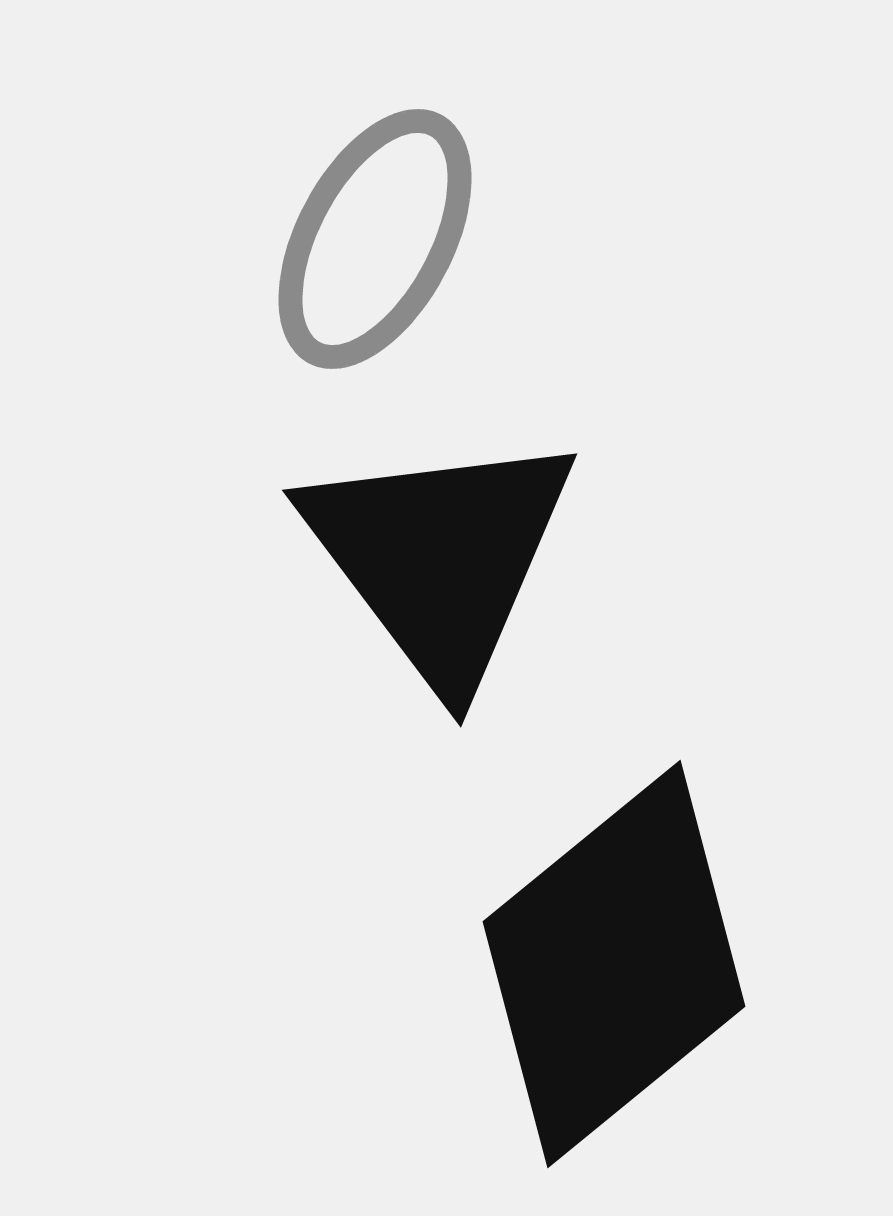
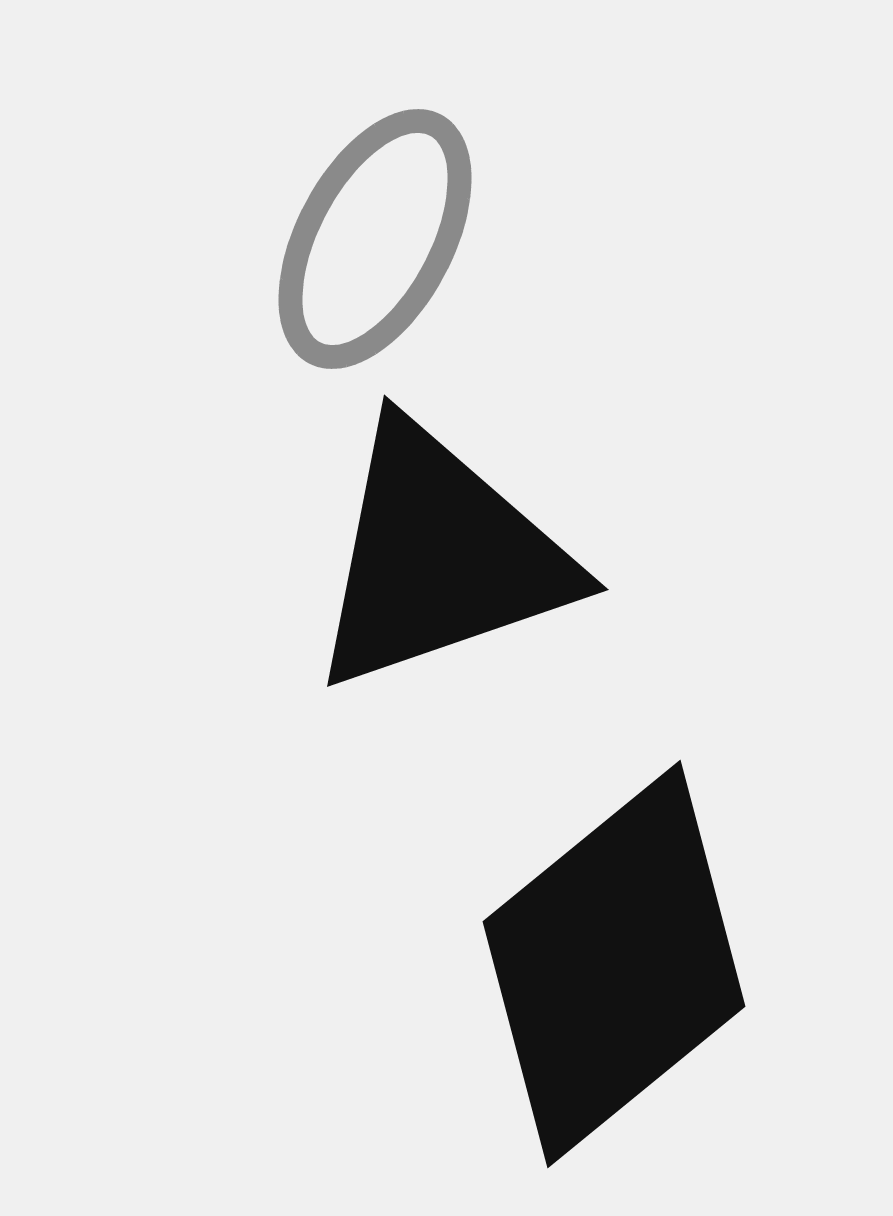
black triangle: rotated 48 degrees clockwise
